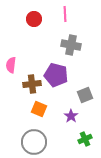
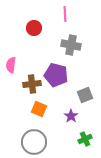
red circle: moved 9 px down
